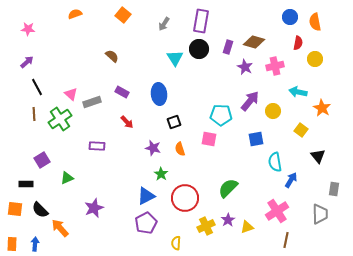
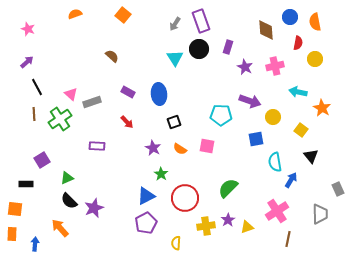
purple rectangle at (201, 21): rotated 30 degrees counterclockwise
gray arrow at (164, 24): moved 11 px right
pink star at (28, 29): rotated 16 degrees clockwise
brown diamond at (254, 42): moved 12 px right, 12 px up; rotated 70 degrees clockwise
purple rectangle at (122, 92): moved 6 px right
purple arrow at (250, 101): rotated 70 degrees clockwise
yellow circle at (273, 111): moved 6 px down
pink square at (209, 139): moved 2 px left, 7 px down
purple star at (153, 148): rotated 14 degrees clockwise
orange semicircle at (180, 149): rotated 40 degrees counterclockwise
black triangle at (318, 156): moved 7 px left
gray rectangle at (334, 189): moved 4 px right; rotated 32 degrees counterclockwise
black semicircle at (40, 210): moved 29 px right, 9 px up
yellow cross at (206, 226): rotated 18 degrees clockwise
brown line at (286, 240): moved 2 px right, 1 px up
orange rectangle at (12, 244): moved 10 px up
